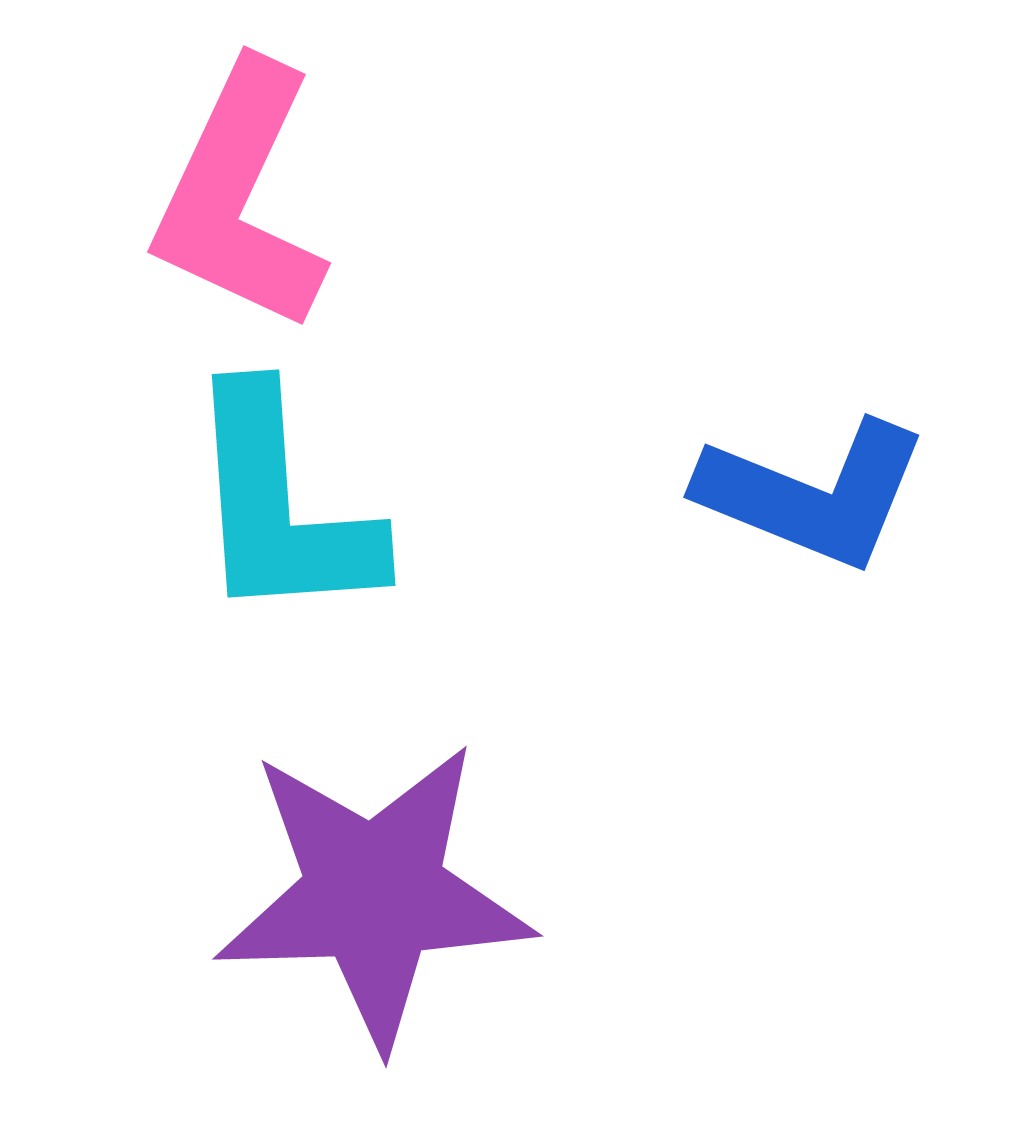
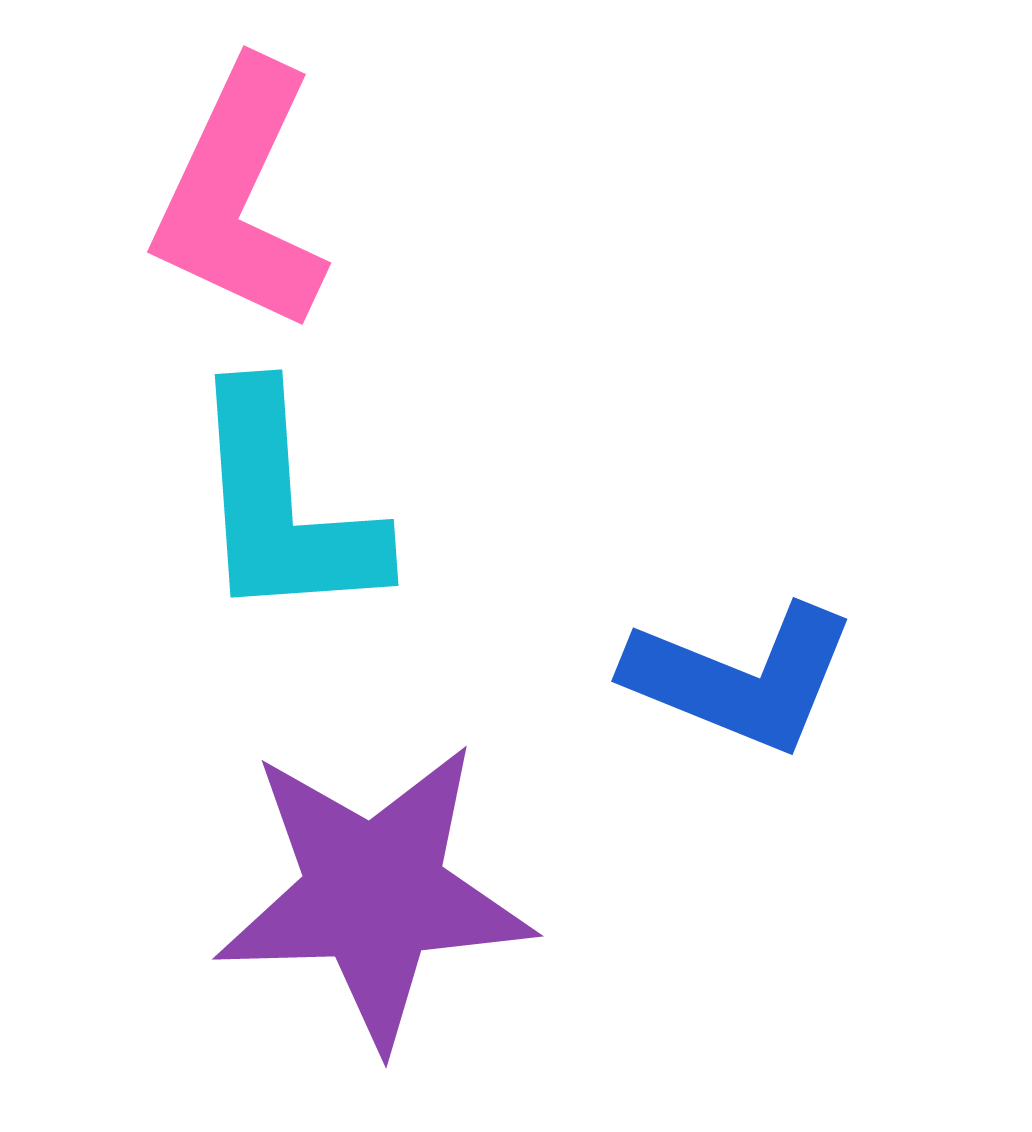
blue L-shape: moved 72 px left, 184 px down
cyan L-shape: moved 3 px right
